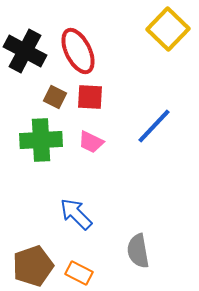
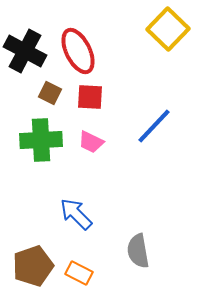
brown square: moved 5 px left, 4 px up
